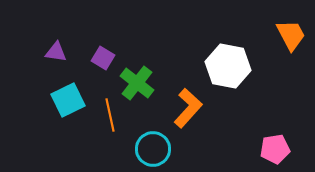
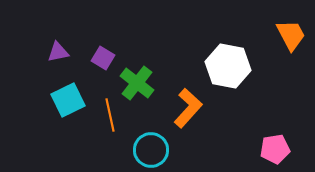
purple triangle: moved 2 px right; rotated 20 degrees counterclockwise
cyan circle: moved 2 px left, 1 px down
